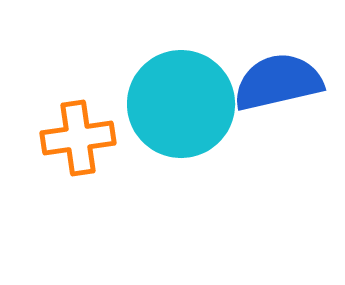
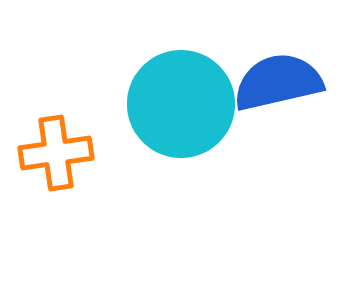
orange cross: moved 22 px left, 15 px down
